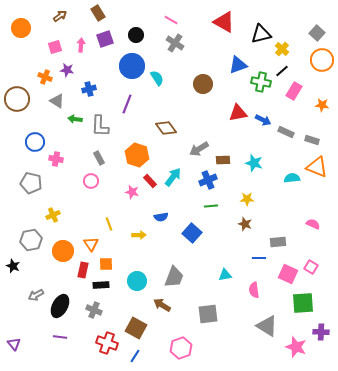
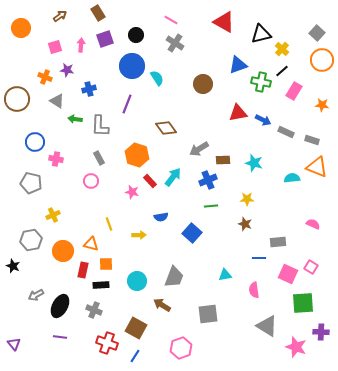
orange triangle at (91, 244): rotated 42 degrees counterclockwise
